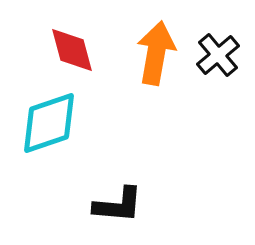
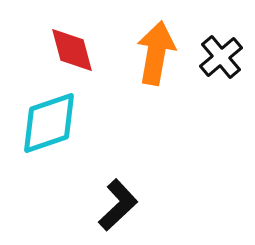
black cross: moved 3 px right, 2 px down
black L-shape: rotated 48 degrees counterclockwise
